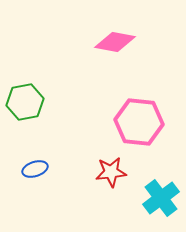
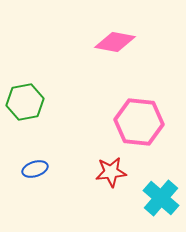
cyan cross: rotated 12 degrees counterclockwise
